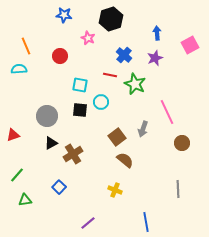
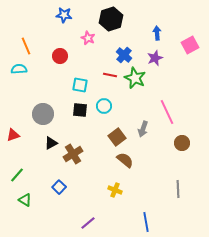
green star: moved 6 px up
cyan circle: moved 3 px right, 4 px down
gray circle: moved 4 px left, 2 px up
green triangle: rotated 40 degrees clockwise
